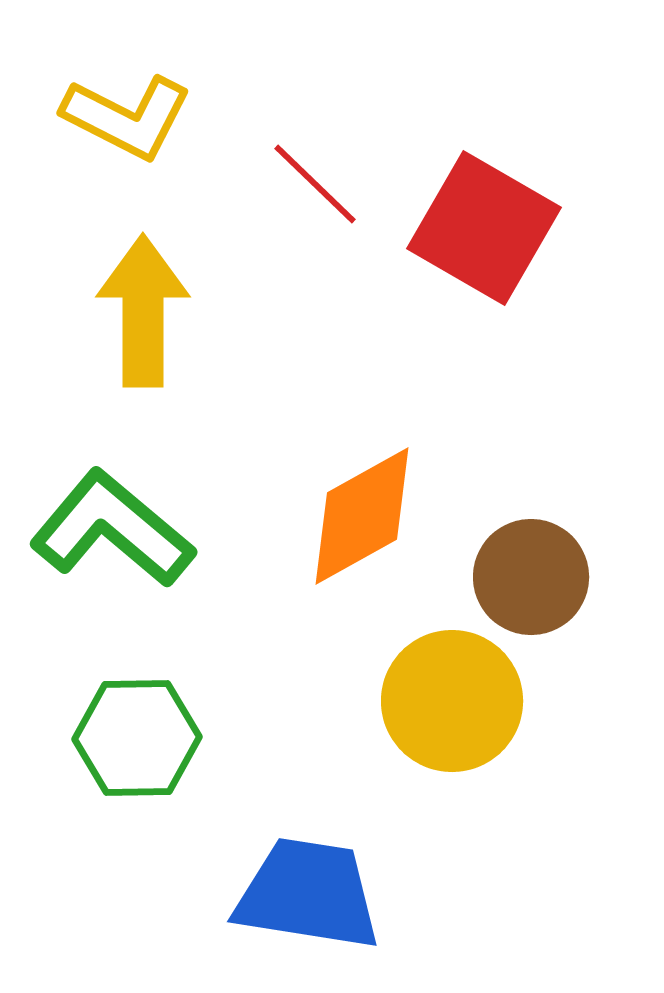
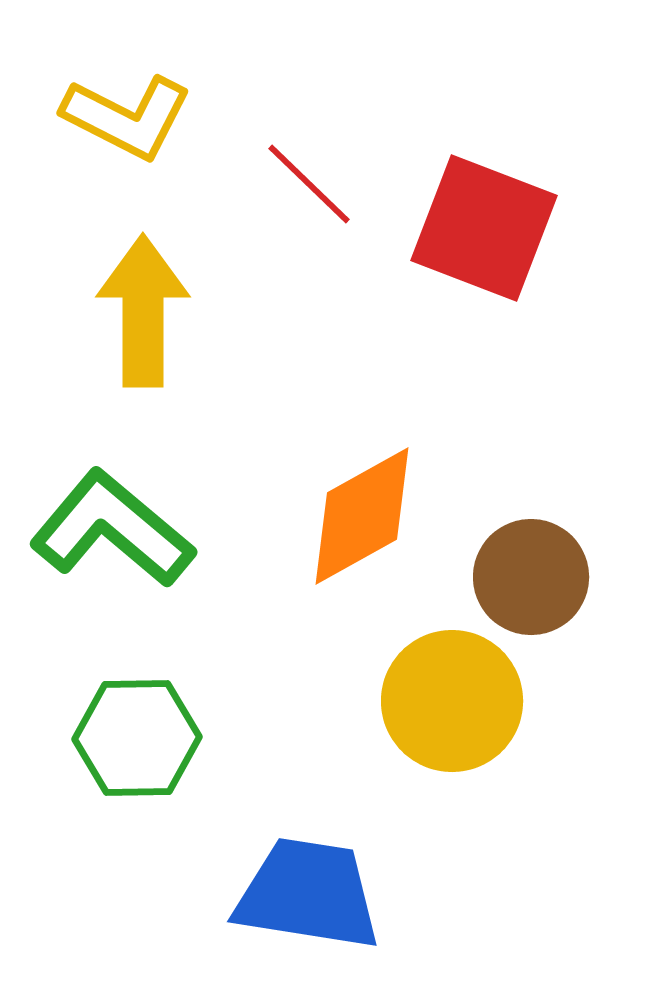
red line: moved 6 px left
red square: rotated 9 degrees counterclockwise
